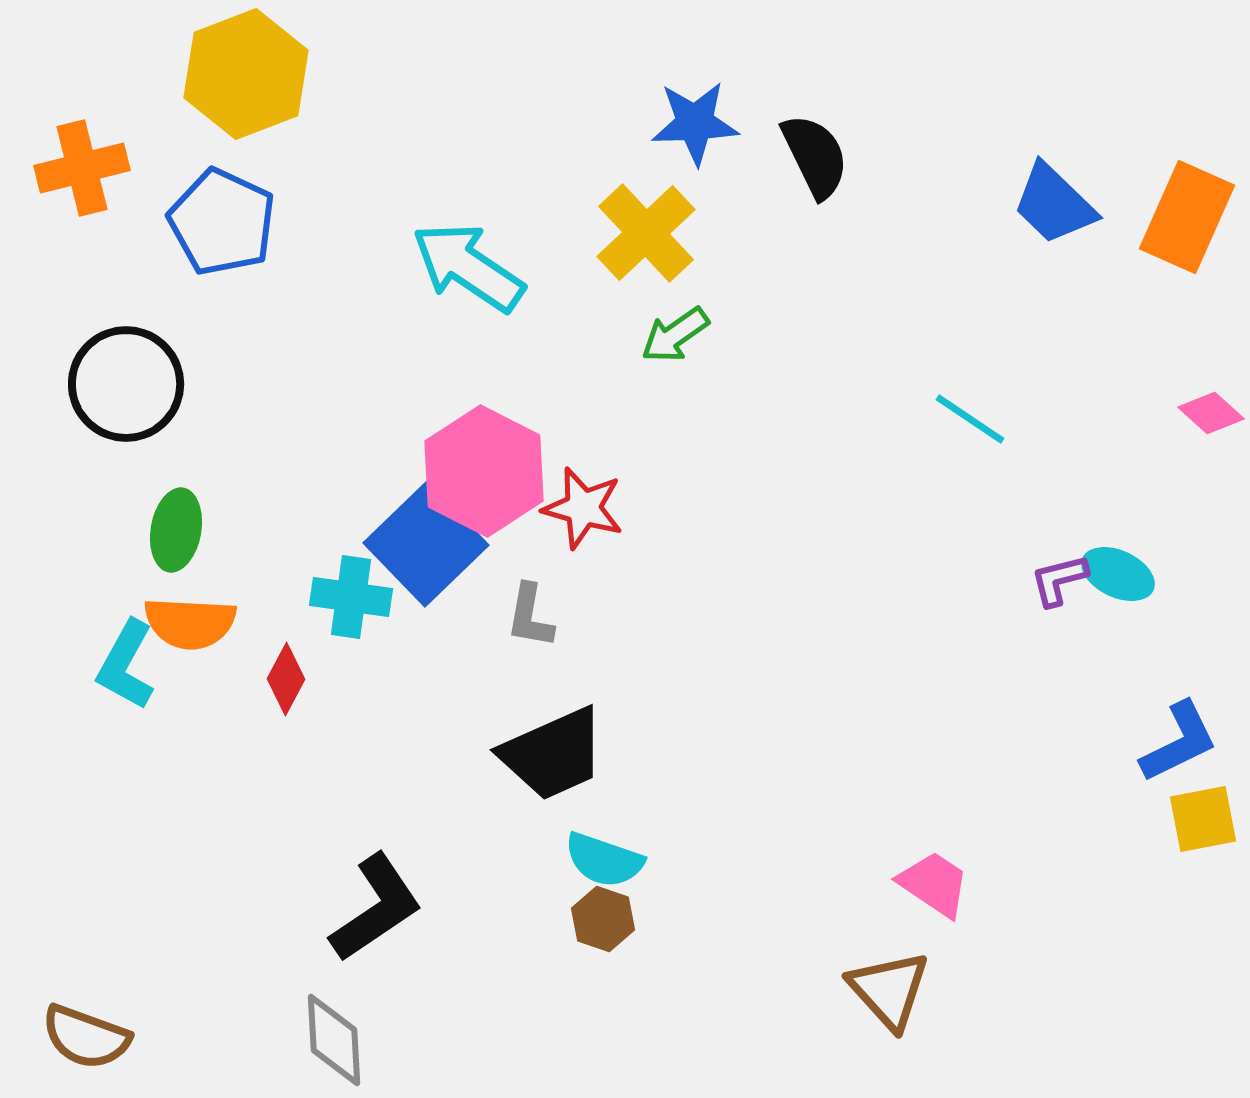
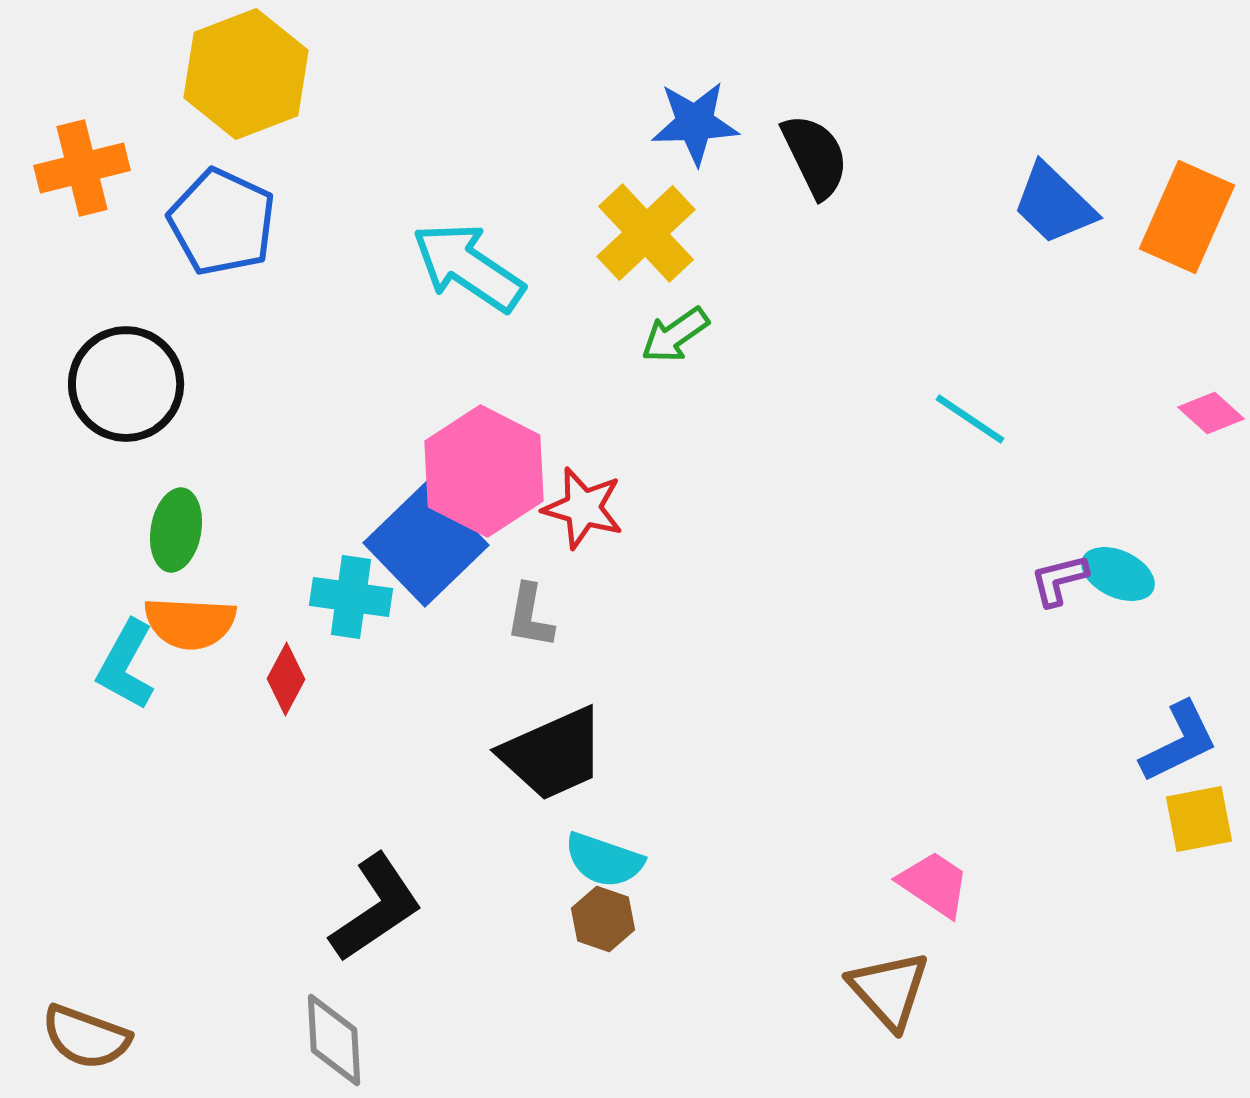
yellow square: moved 4 px left
